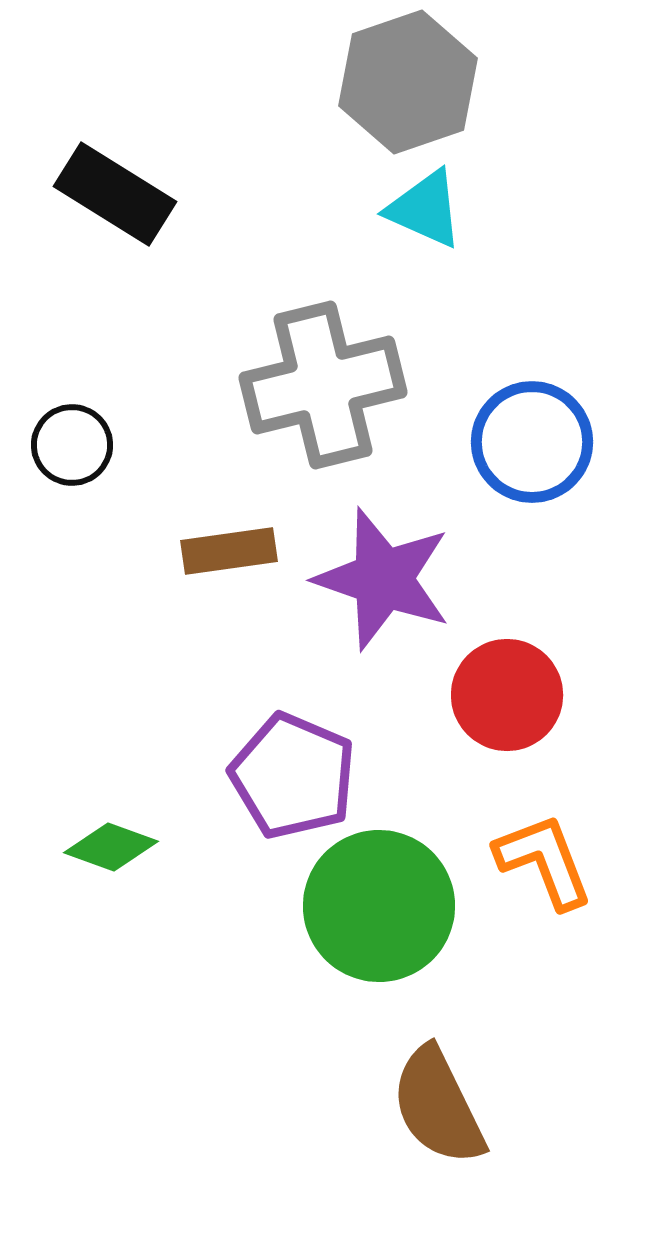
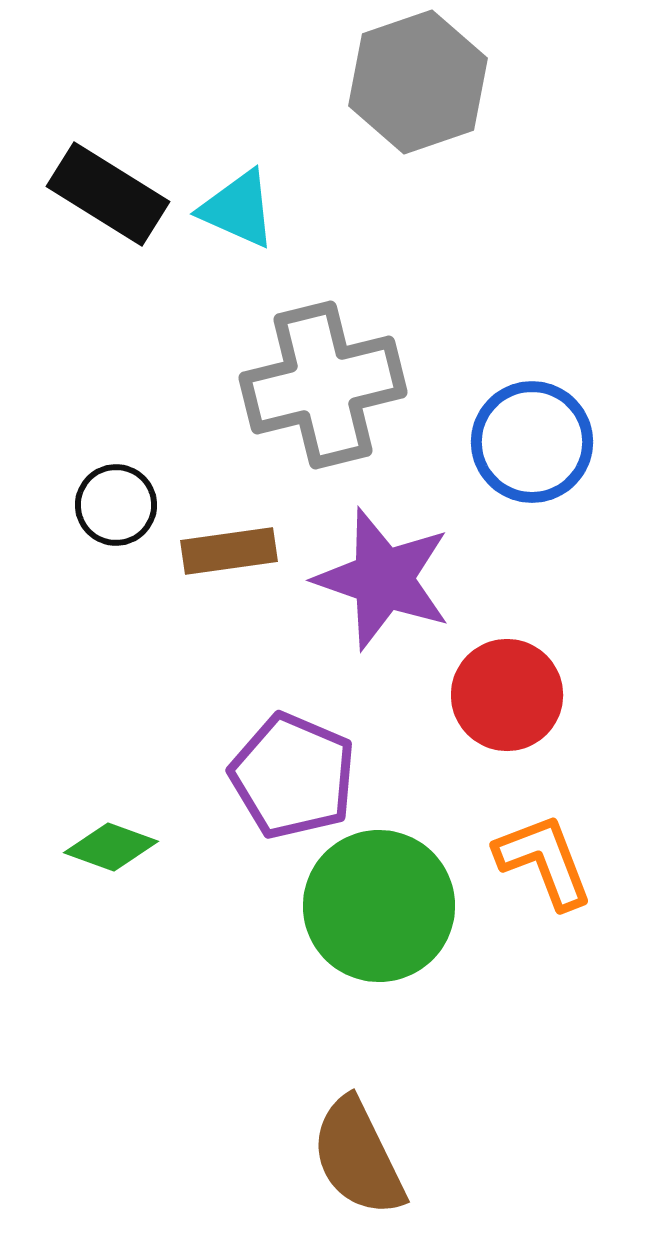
gray hexagon: moved 10 px right
black rectangle: moved 7 px left
cyan triangle: moved 187 px left
black circle: moved 44 px right, 60 px down
brown semicircle: moved 80 px left, 51 px down
